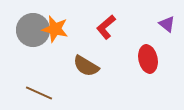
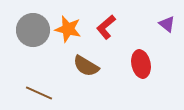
orange star: moved 13 px right
red ellipse: moved 7 px left, 5 px down
